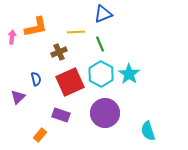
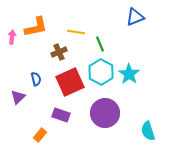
blue triangle: moved 32 px right, 3 px down
yellow line: rotated 12 degrees clockwise
cyan hexagon: moved 2 px up
